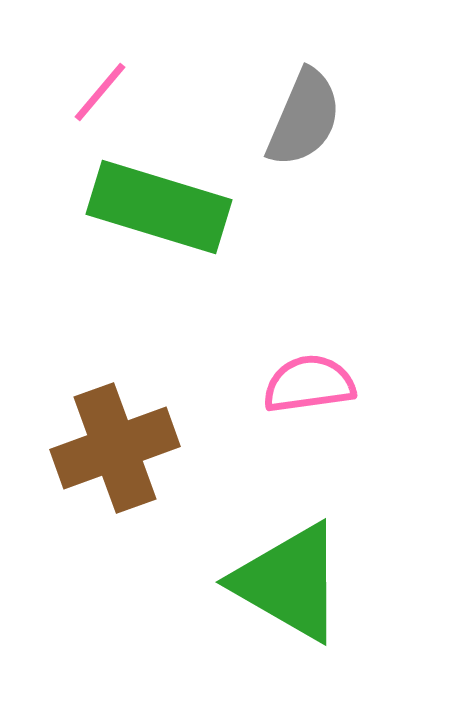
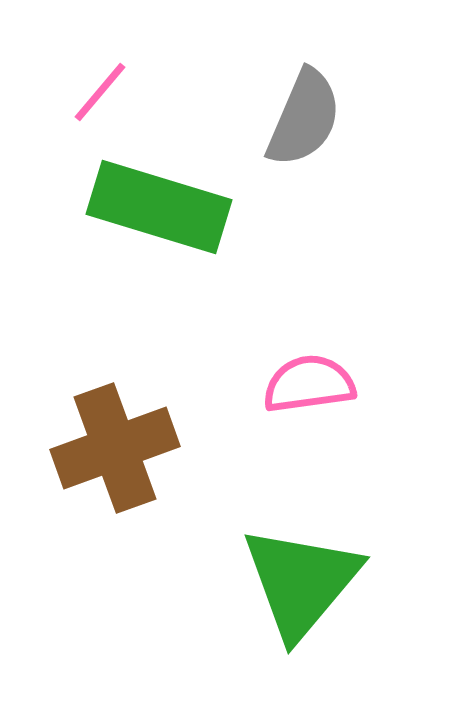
green triangle: moved 12 px right; rotated 40 degrees clockwise
